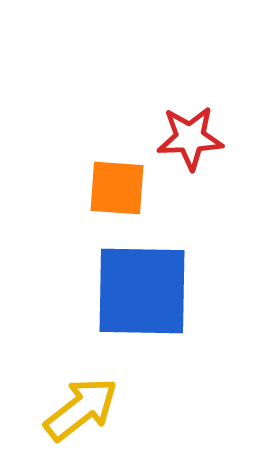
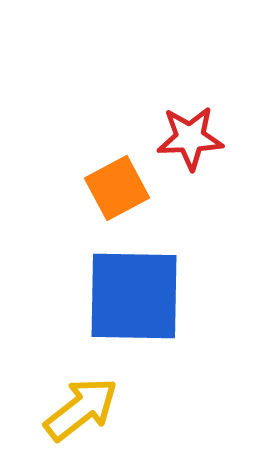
orange square: rotated 32 degrees counterclockwise
blue square: moved 8 px left, 5 px down
